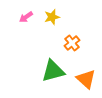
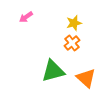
yellow star: moved 22 px right, 6 px down
orange triangle: moved 1 px up
